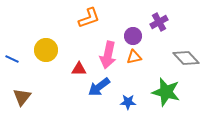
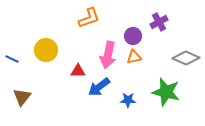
gray diamond: rotated 24 degrees counterclockwise
red triangle: moved 1 px left, 2 px down
blue star: moved 2 px up
